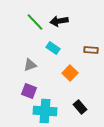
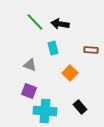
black arrow: moved 1 px right, 3 px down; rotated 18 degrees clockwise
cyan rectangle: rotated 40 degrees clockwise
gray triangle: rotated 40 degrees clockwise
